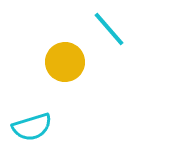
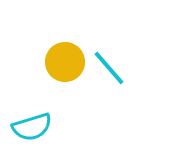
cyan line: moved 39 px down
